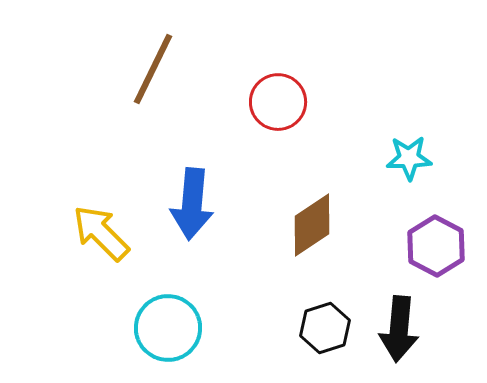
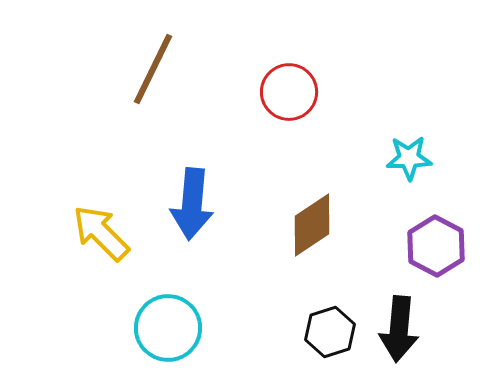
red circle: moved 11 px right, 10 px up
black hexagon: moved 5 px right, 4 px down
